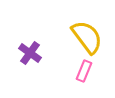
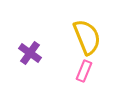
yellow semicircle: rotated 15 degrees clockwise
